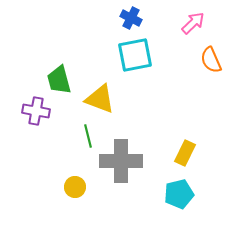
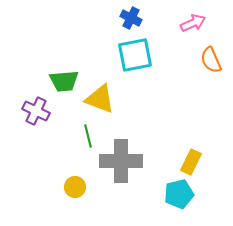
pink arrow: rotated 20 degrees clockwise
green trapezoid: moved 5 px right, 1 px down; rotated 80 degrees counterclockwise
purple cross: rotated 16 degrees clockwise
yellow rectangle: moved 6 px right, 9 px down
